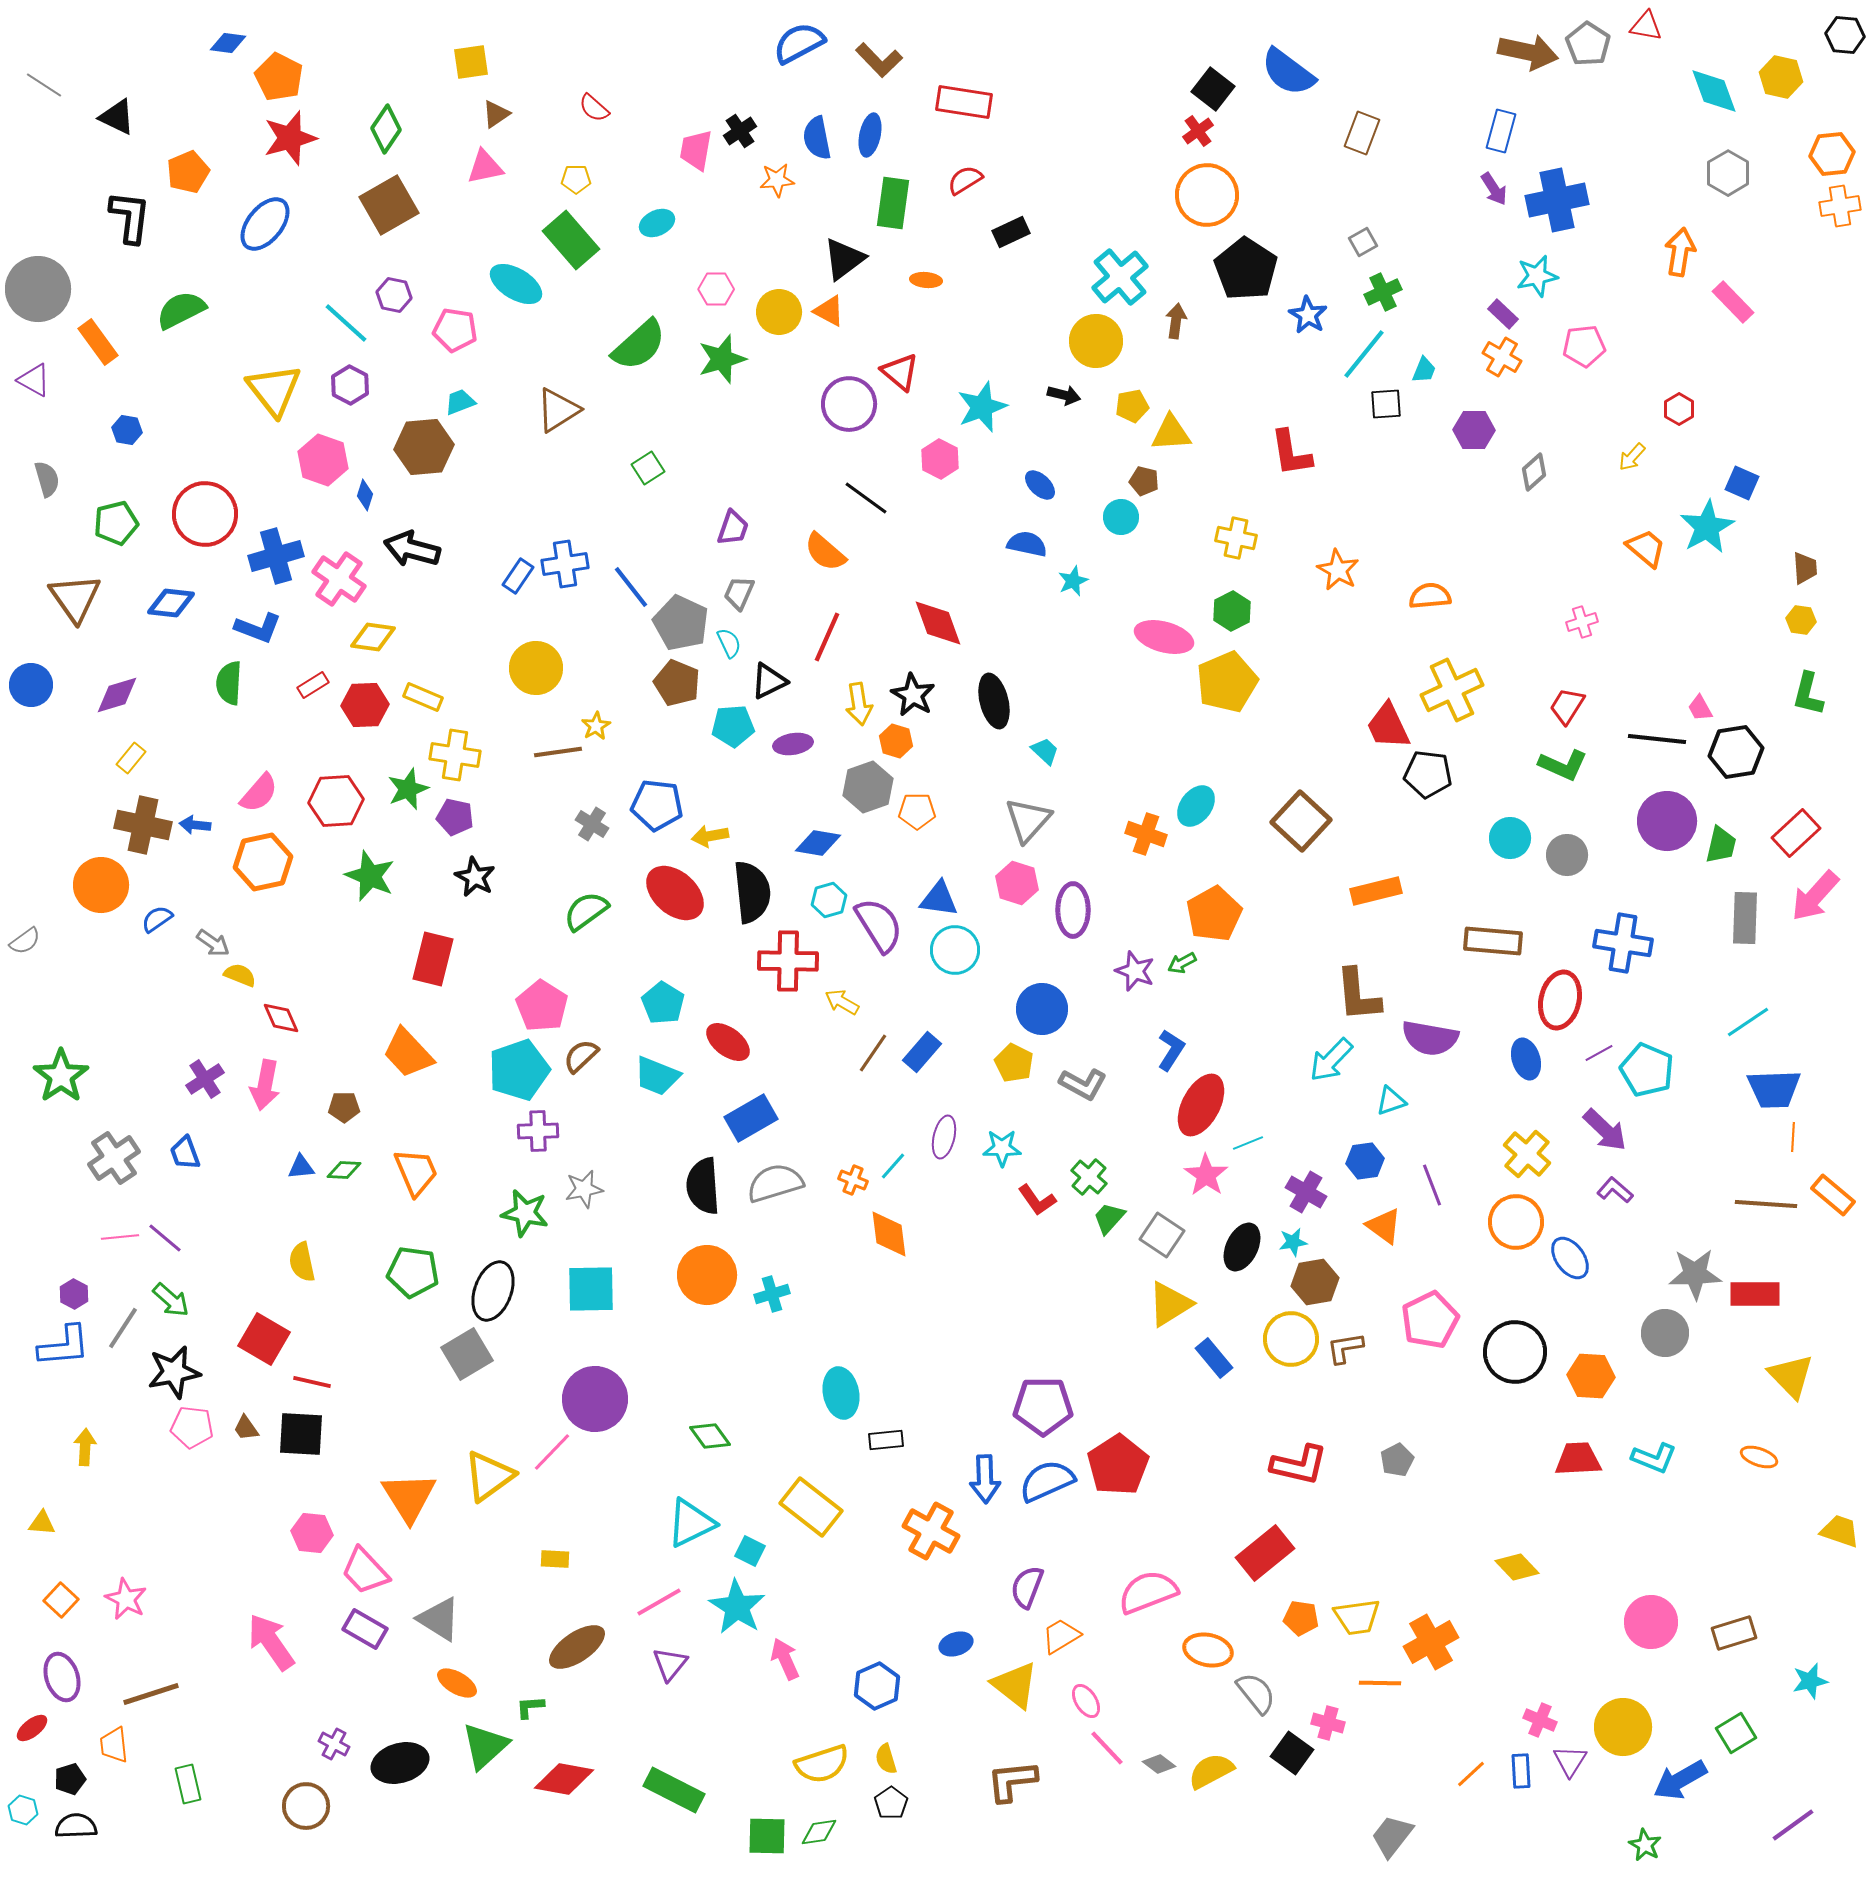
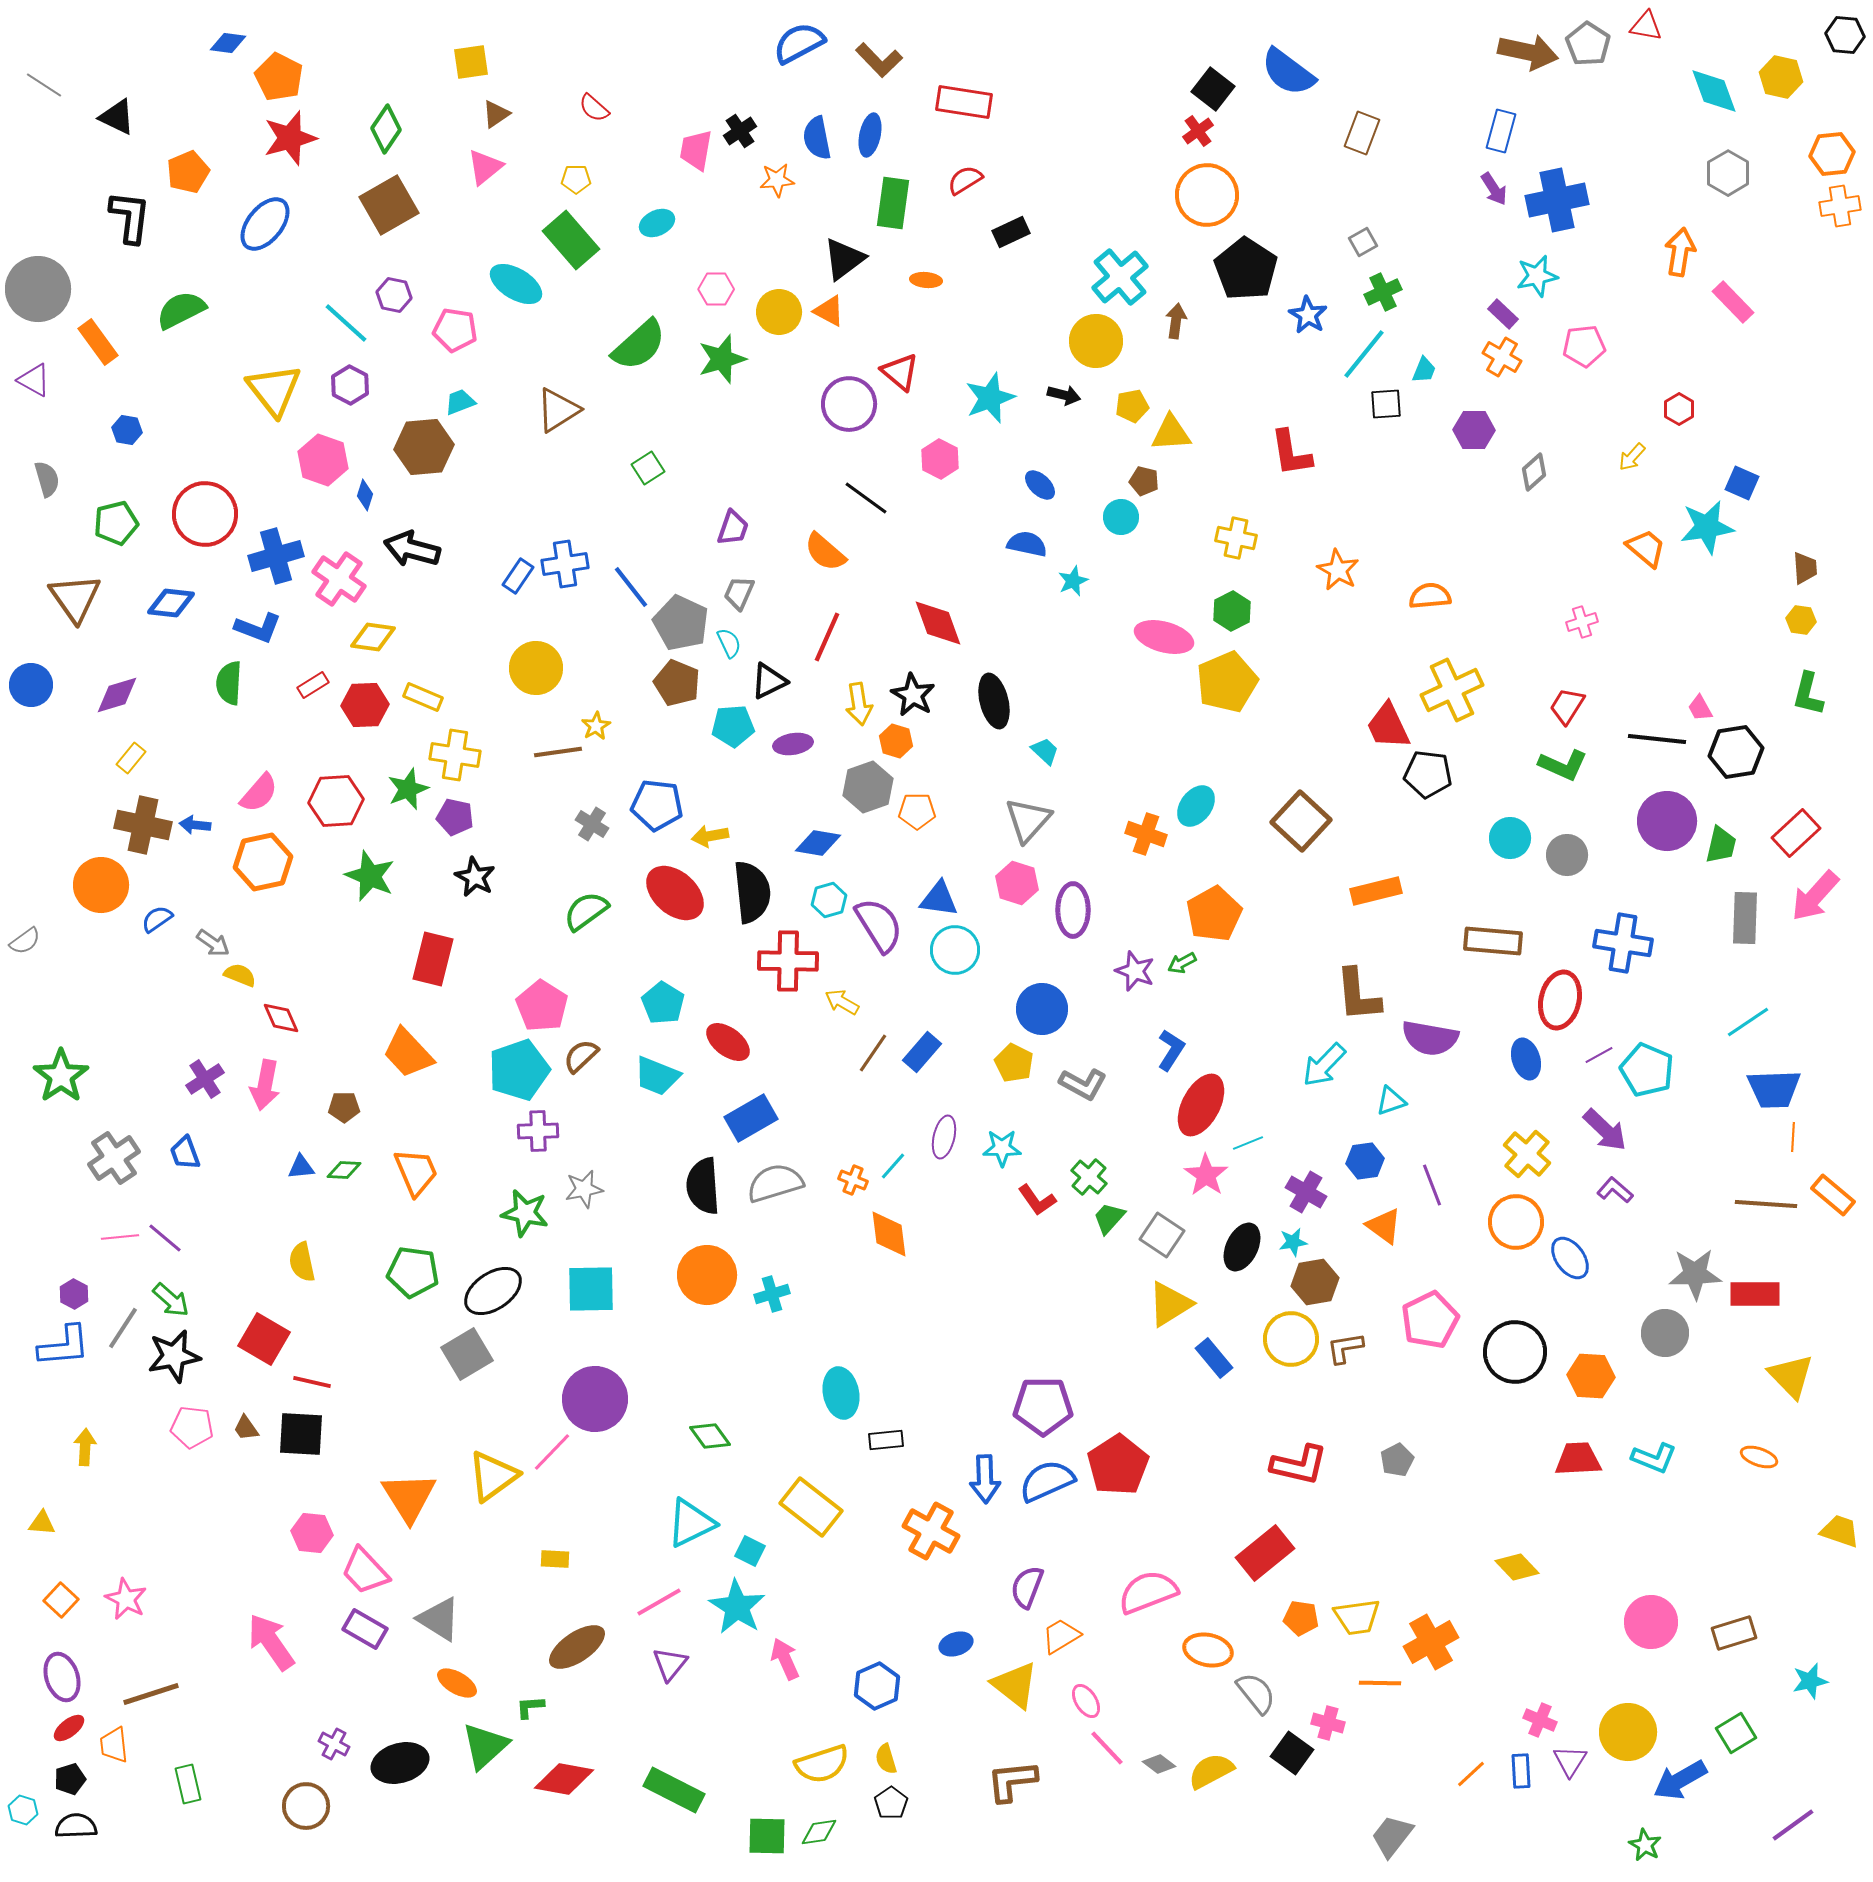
pink triangle at (485, 167): rotated 27 degrees counterclockwise
cyan star at (982, 407): moved 8 px right, 9 px up
cyan star at (1707, 527): rotated 20 degrees clockwise
purple line at (1599, 1053): moved 2 px down
cyan arrow at (1331, 1060): moved 7 px left, 5 px down
black ellipse at (493, 1291): rotated 36 degrees clockwise
black star at (174, 1372): moved 16 px up
yellow triangle at (489, 1476): moved 4 px right
yellow circle at (1623, 1727): moved 5 px right, 5 px down
red ellipse at (32, 1728): moved 37 px right
